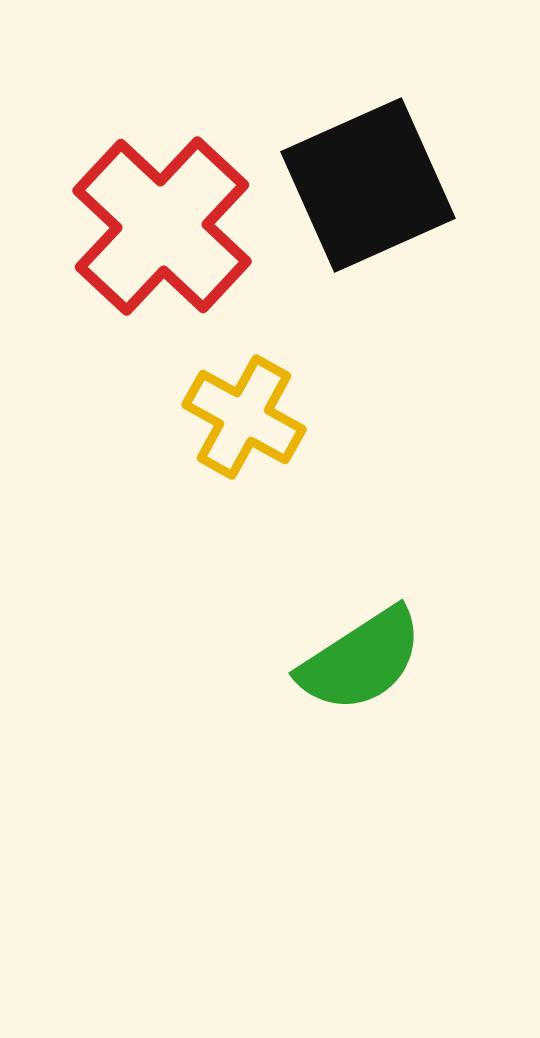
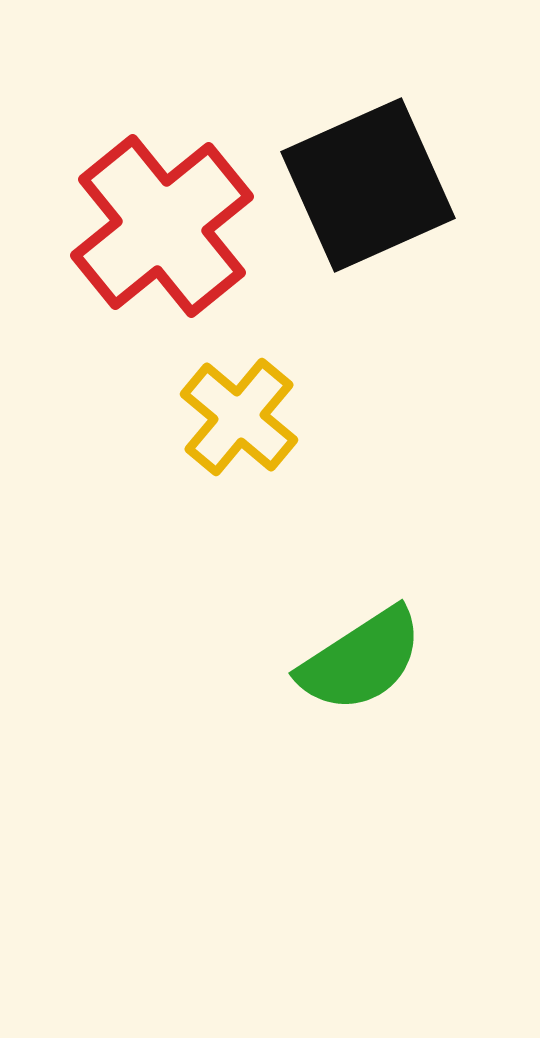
red cross: rotated 8 degrees clockwise
yellow cross: moved 5 px left; rotated 11 degrees clockwise
